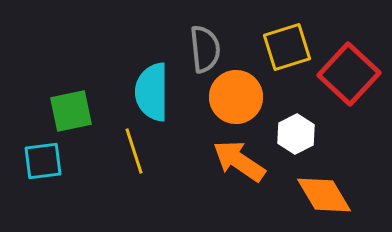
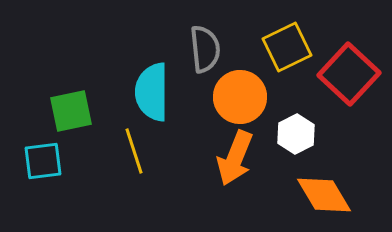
yellow square: rotated 9 degrees counterclockwise
orange circle: moved 4 px right
orange arrow: moved 4 px left, 3 px up; rotated 102 degrees counterclockwise
